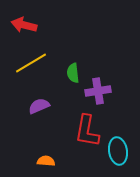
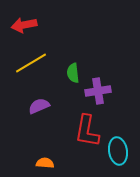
red arrow: rotated 25 degrees counterclockwise
orange semicircle: moved 1 px left, 2 px down
